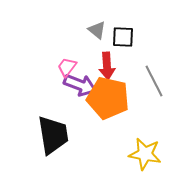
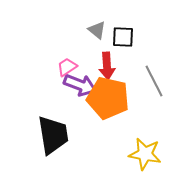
pink trapezoid: rotated 20 degrees clockwise
